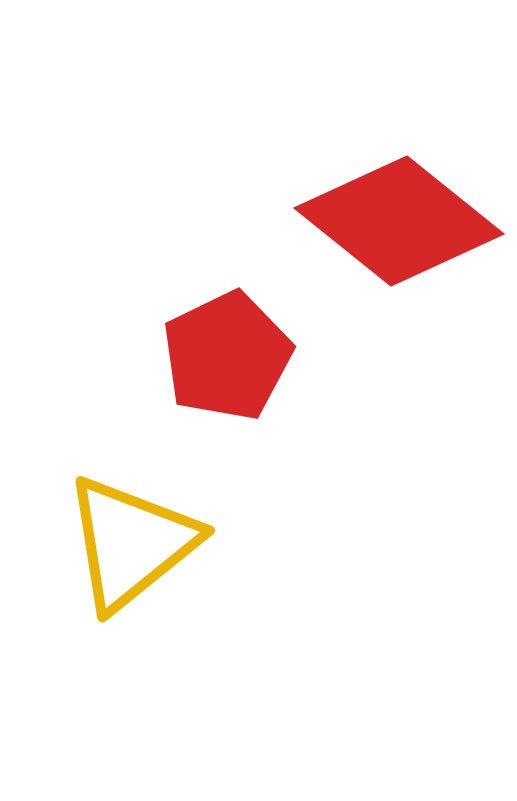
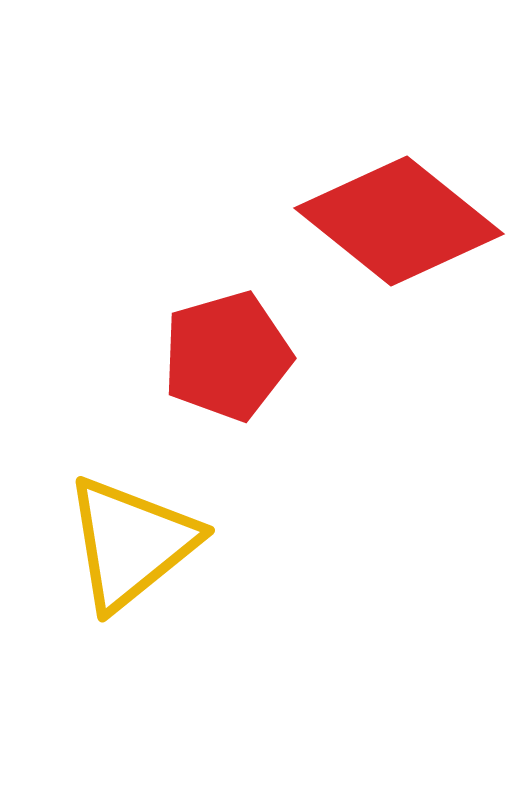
red pentagon: rotated 10 degrees clockwise
